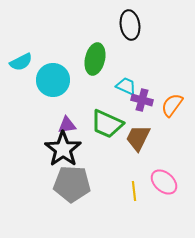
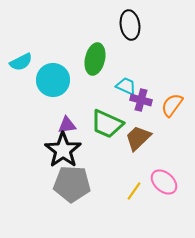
purple cross: moved 1 px left
brown trapezoid: rotated 20 degrees clockwise
black star: moved 1 px down
yellow line: rotated 42 degrees clockwise
